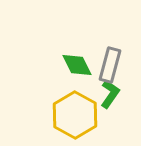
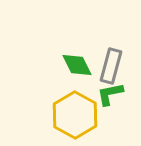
gray rectangle: moved 1 px right, 1 px down
green L-shape: rotated 136 degrees counterclockwise
